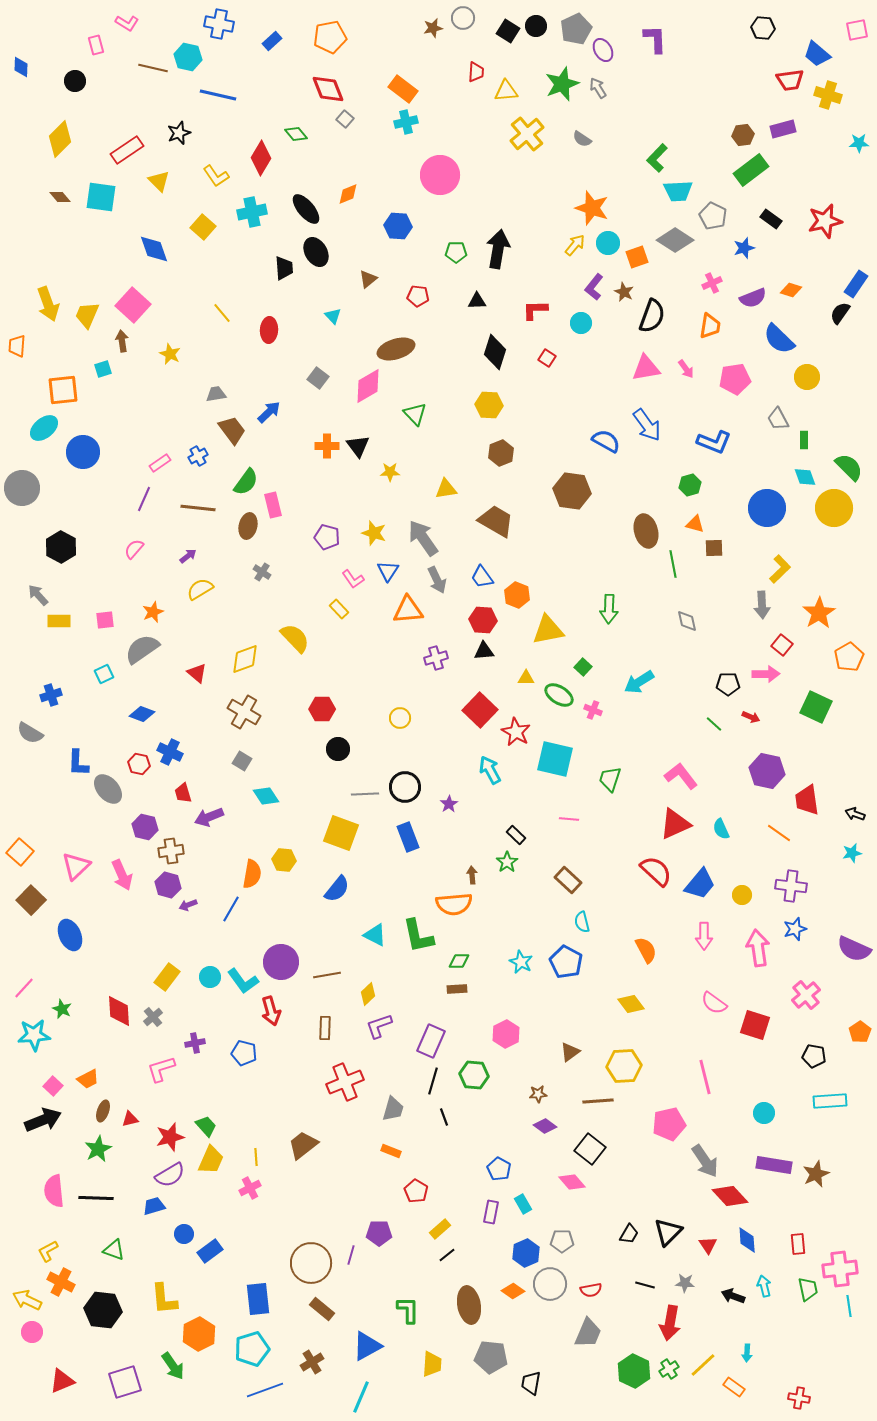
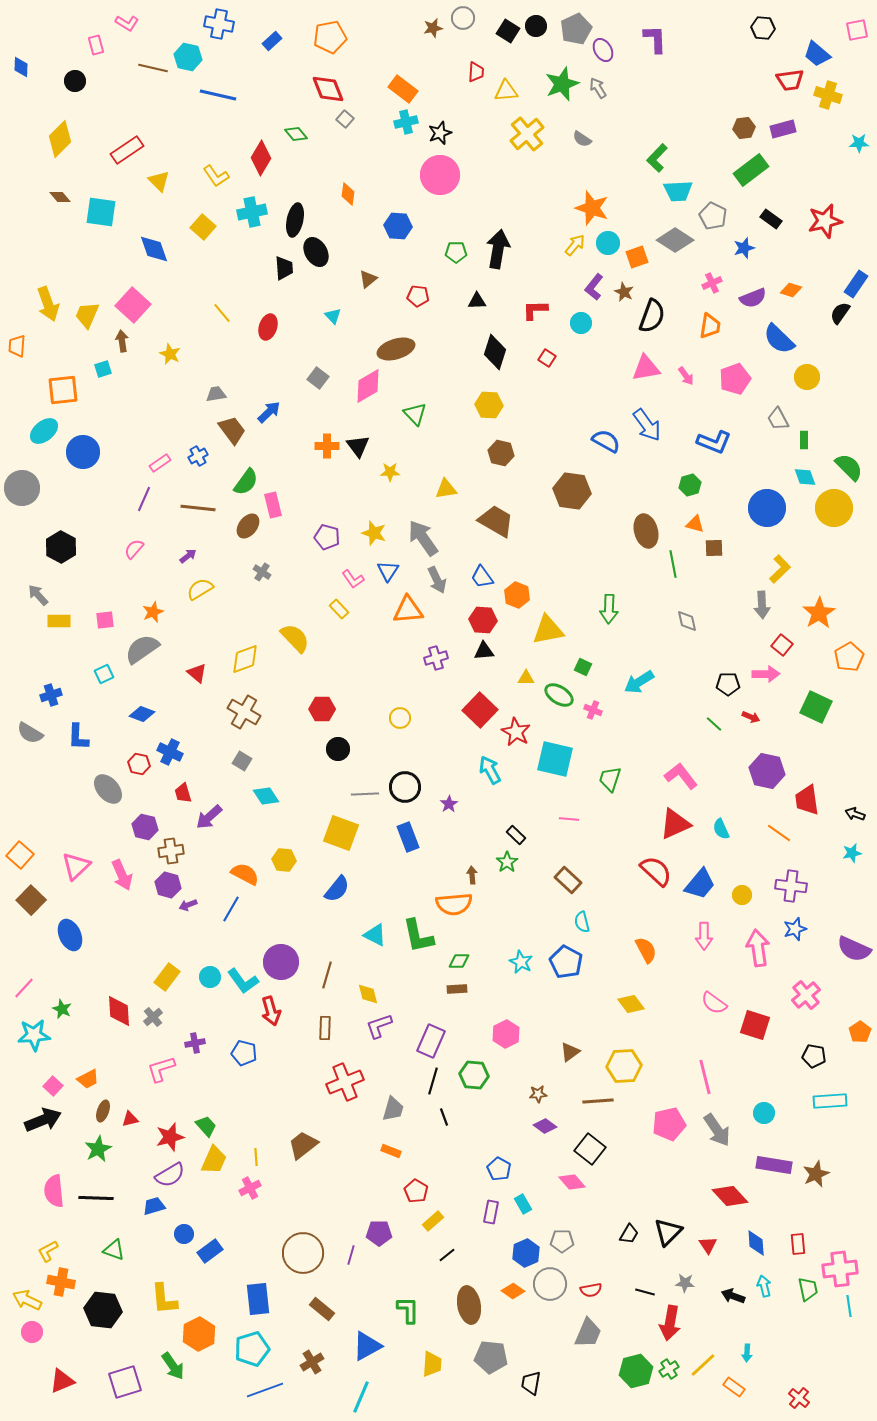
black star at (179, 133): moved 261 px right
brown hexagon at (743, 135): moved 1 px right, 7 px up
orange diamond at (348, 194): rotated 60 degrees counterclockwise
cyan square at (101, 197): moved 15 px down
black ellipse at (306, 209): moved 11 px left, 11 px down; rotated 52 degrees clockwise
red ellipse at (269, 330): moved 1 px left, 3 px up; rotated 15 degrees clockwise
pink arrow at (686, 369): moved 7 px down
pink pentagon at (735, 379): rotated 12 degrees counterclockwise
cyan ellipse at (44, 428): moved 3 px down
brown hexagon at (501, 453): rotated 25 degrees counterclockwise
brown ellipse at (248, 526): rotated 25 degrees clockwise
green square at (583, 667): rotated 18 degrees counterclockwise
blue L-shape at (78, 763): moved 26 px up
purple arrow at (209, 817): rotated 20 degrees counterclockwise
orange square at (20, 852): moved 3 px down
orange semicircle at (252, 874): moved 7 px left; rotated 72 degrees counterclockwise
brown line at (327, 975): rotated 64 degrees counterclockwise
yellow diamond at (368, 994): rotated 60 degrees counterclockwise
yellow trapezoid at (211, 1160): moved 3 px right
gray arrow at (705, 1161): moved 12 px right, 31 px up
yellow rectangle at (440, 1229): moved 7 px left, 8 px up
blue diamond at (747, 1240): moved 9 px right, 3 px down
brown circle at (311, 1263): moved 8 px left, 10 px up
orange cross at (61, 1282): rotated 16 degrees counterclockwise
black line at (645, 1285): moved 7 px down
green hexagon at (634, 1371): moved 2 px right; rotated 20 degrees clockwise
red cross at (799, 1398): rotated 30 degrees clockwise
